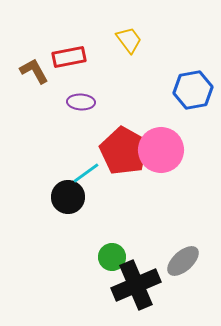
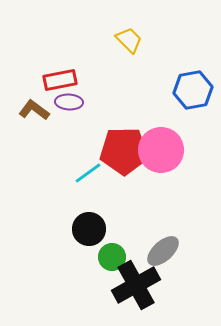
yellow trapezoid: rotated 8 degrees counterclockwise
red rectangle: moved 9 px left, 23 px down
brown L-shape: moved 39 px down; rotated 24 degrees counterclockwise
purple ellipse: moved 12 px left
red pentagon: rotated 30 degrees counterclockwise
cyan line: moved 2 px right
black circle: moved 21 px right, 32 px down
gray ellipse: moved 20 px left, 10 px up
black cross: rotated 6 degrees counterclockwise
